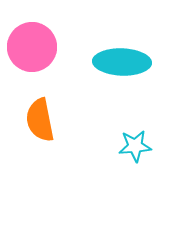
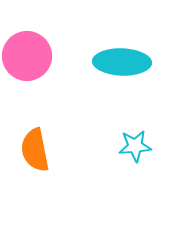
pink circle: moved 5 px left, 9 px down
orange semicircle: moved 5 px left, 30 px down
